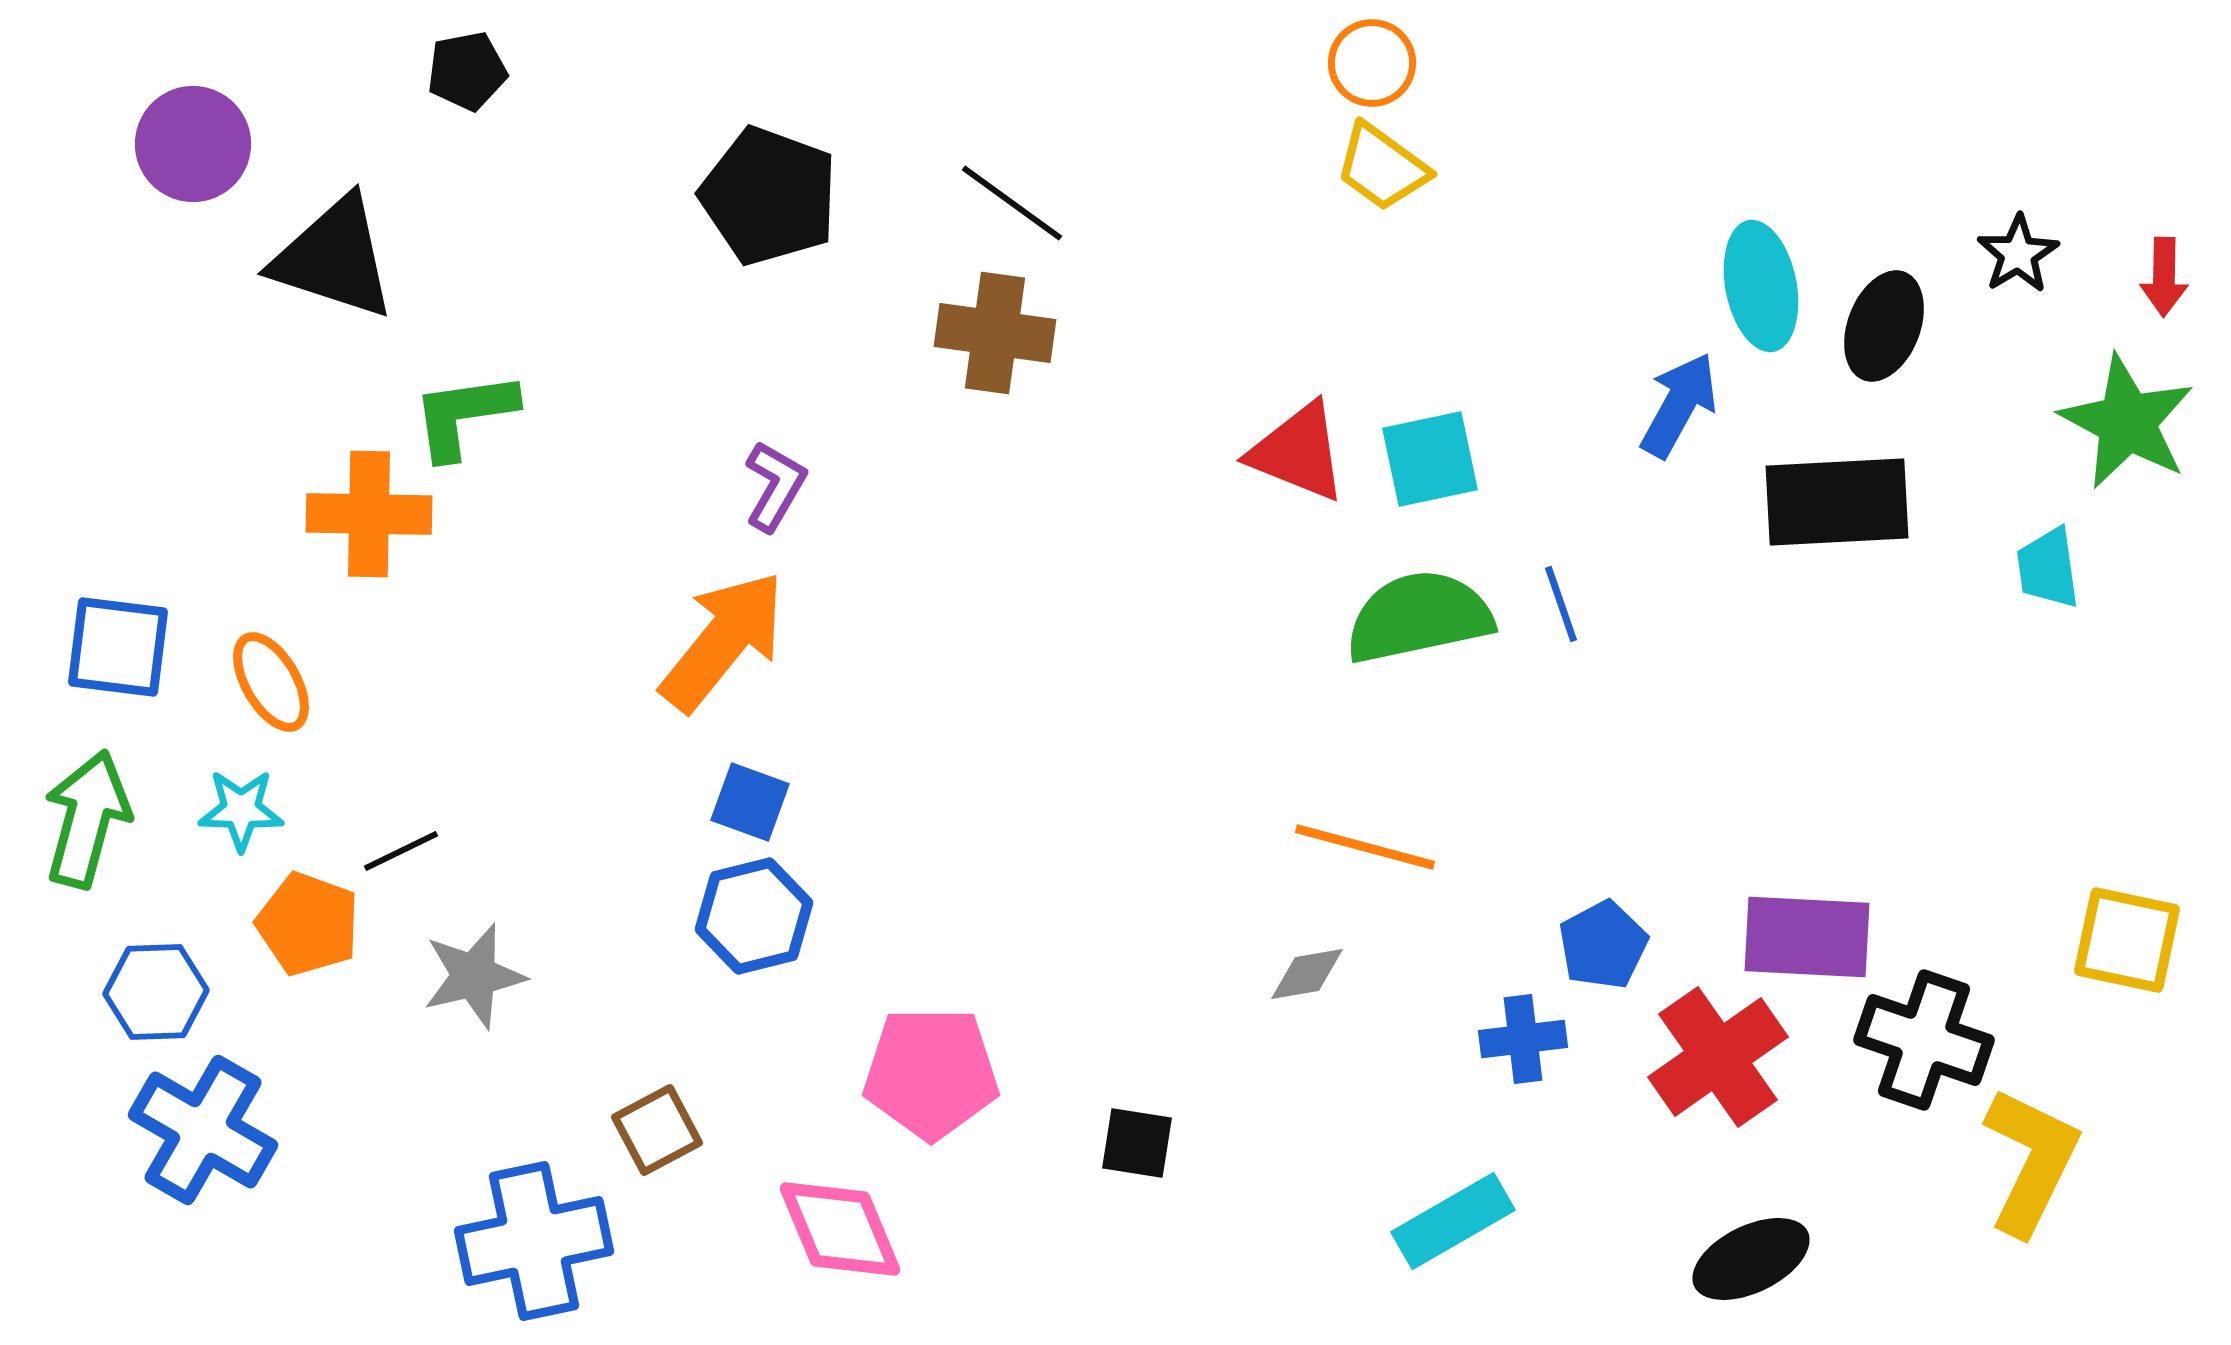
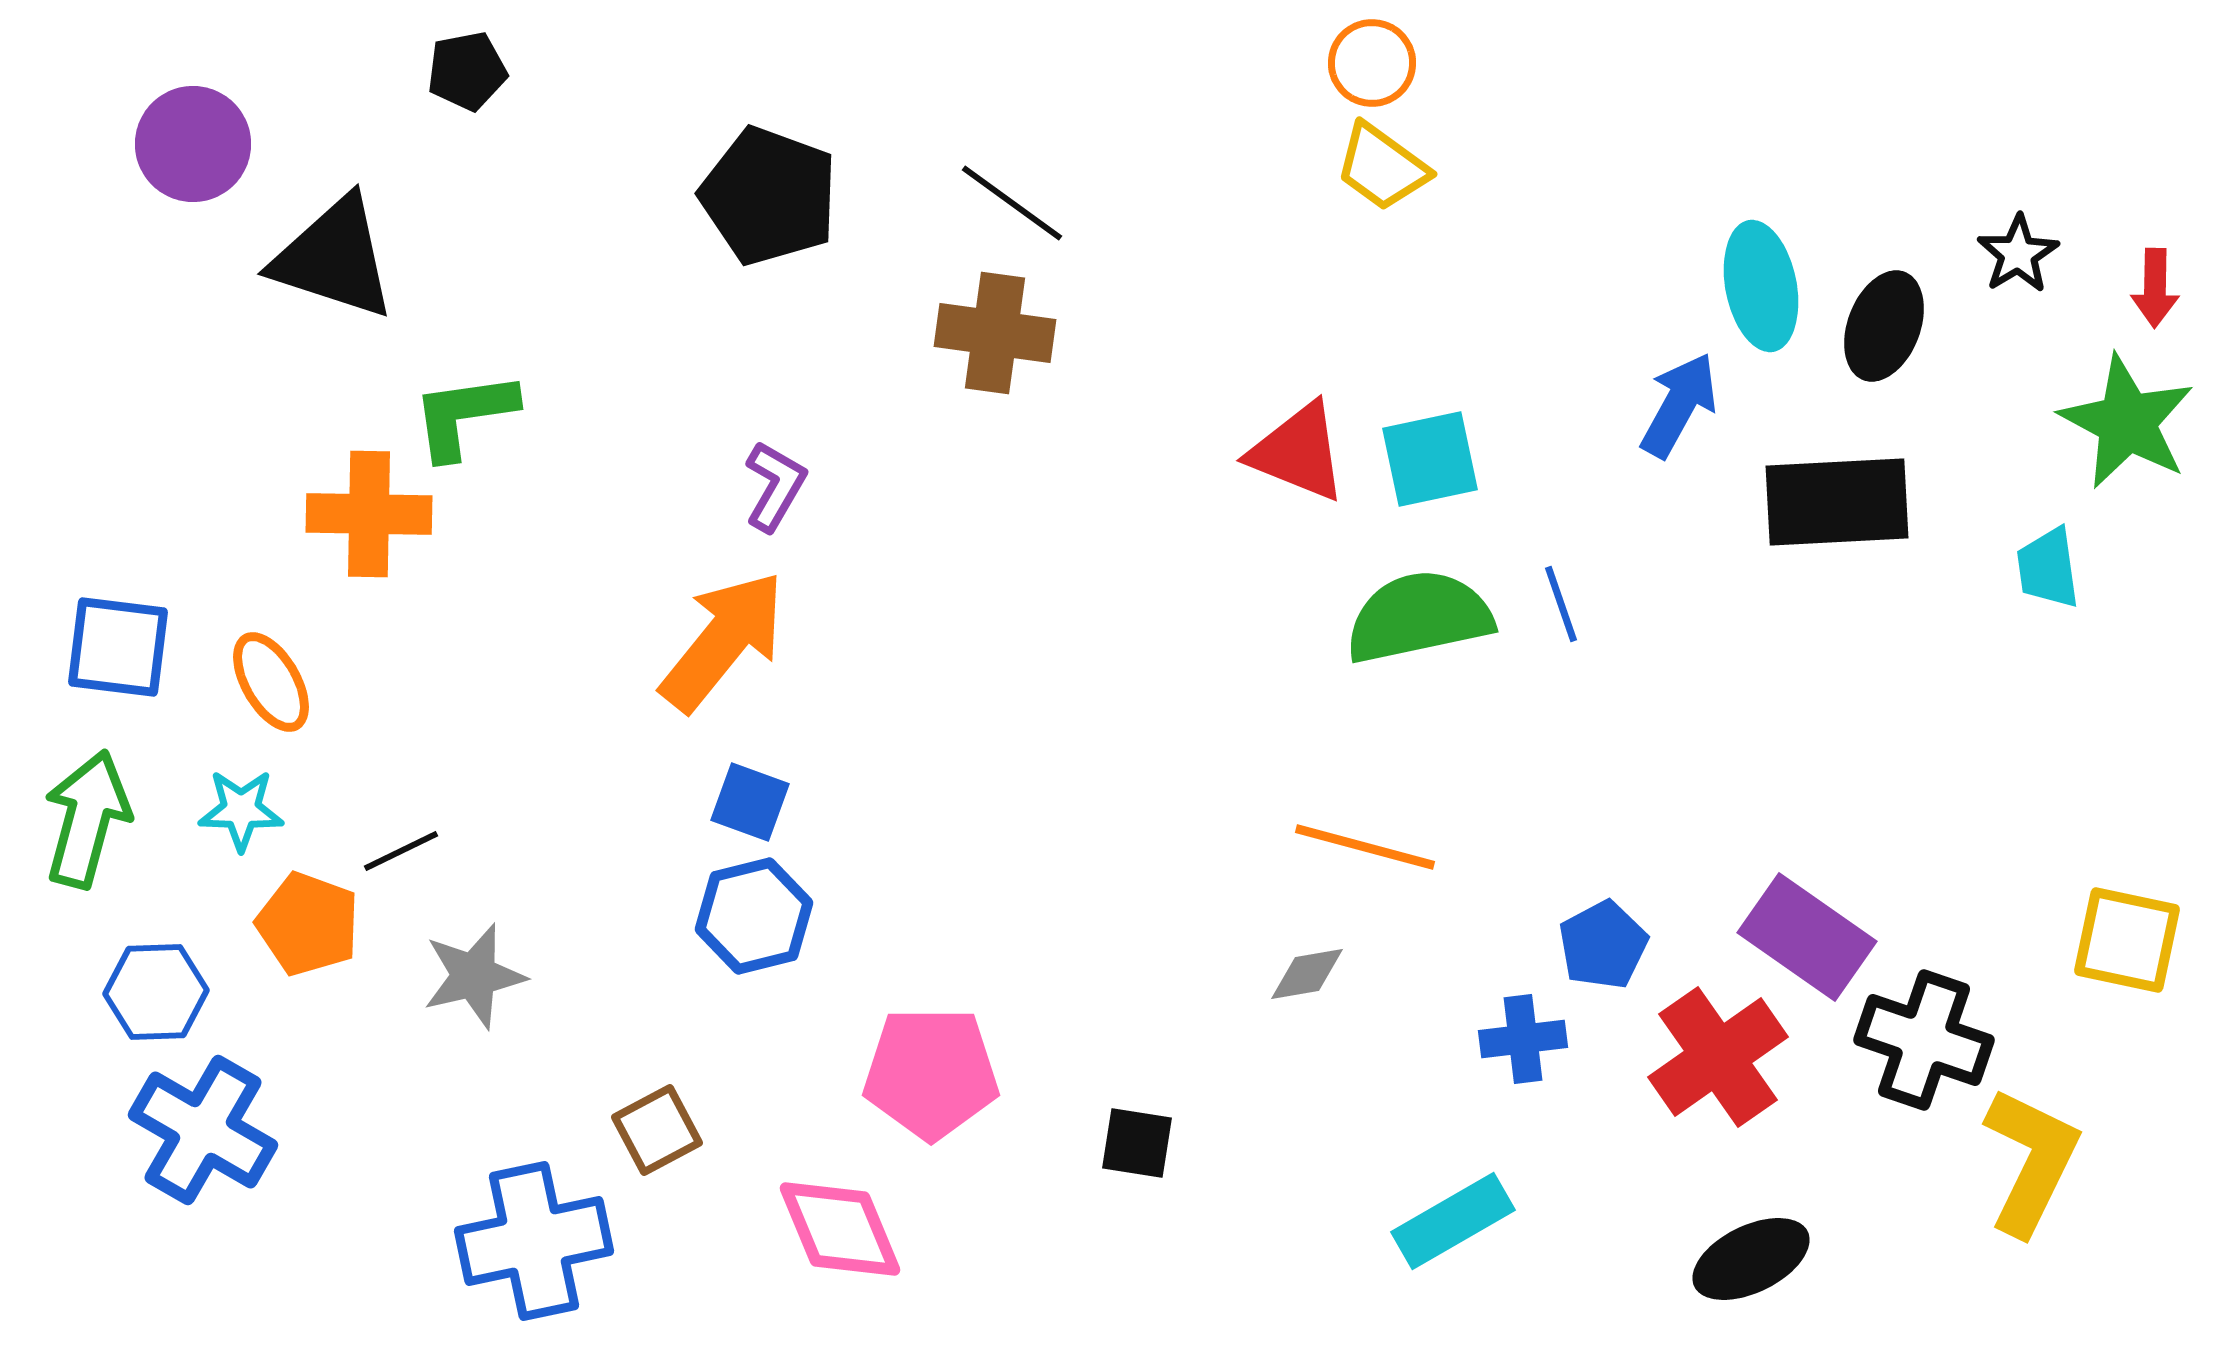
red arrow at (2164, 277): moved 9 px left, 11 px down
purple rectangle at (1807, 937): rotated 32 degrees clockwise
